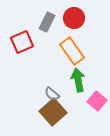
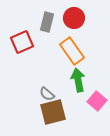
gray rectangle: rotated 12 degrees counterclockwise
gray semicircle: moved 5 px left
brown square: rotated 28 degrees clockwise
